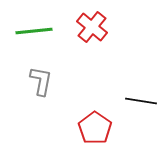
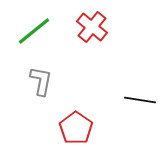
green line: rotated 33 degrees counterclockwise
black line: moved 1 px left, 1 px up
red pentagon: moved 19 px left
